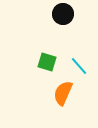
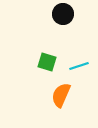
cyan line: rotated 66 degrees counterclockwise
orange semicircle: moved 2 px left, 2 px down
